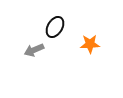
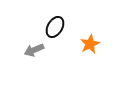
orange star: rotated 24 degrees counterclockwise
